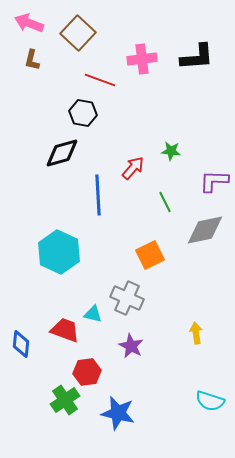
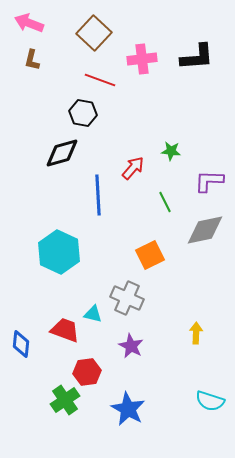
brown square: moved 16 px right
purple L-shape: moved 5 px left
yellow arrow: rotated 10 degrees clockwise
blue star: moved 10 px right, 4 px up; rotated 16 degrees clockwise
